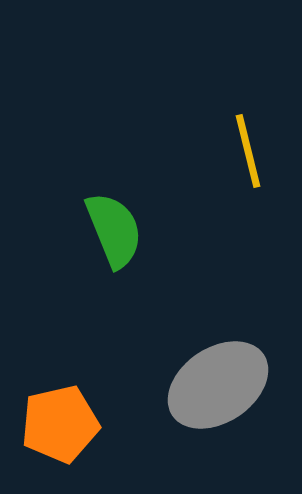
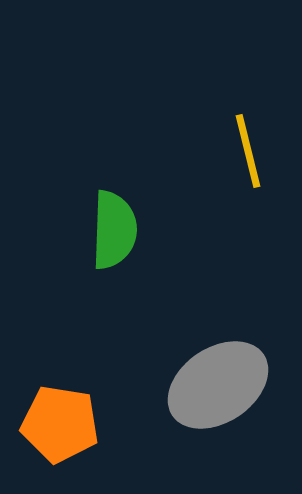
green semicircle: rotated 24 degrees clockwise
orange pentagon: rotated 22 degrees clockwise
